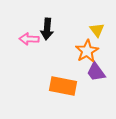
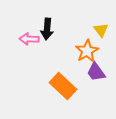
yellow triangle: moved 4 px right
orange rectangle: rotated 32 degrees clockwise
